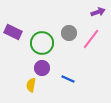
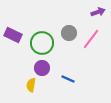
purple rectangle: moved 3 px down
